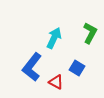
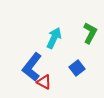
blue square: rotated 21 degrees clockwise
red triangle: moved 12 px left
